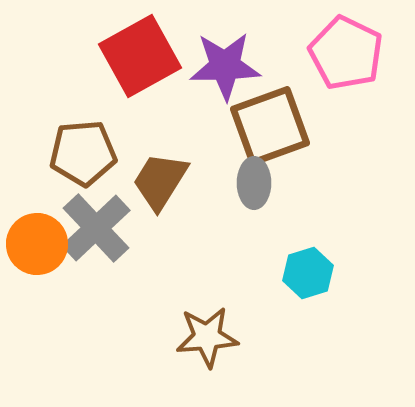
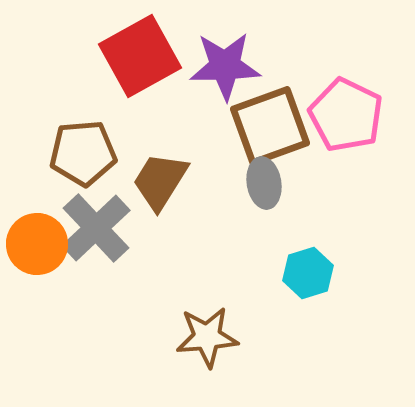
pink pentagon: moved 62 px down
gray ellipse: moved 10 px right; rotated 9 degrees counterclockwise
